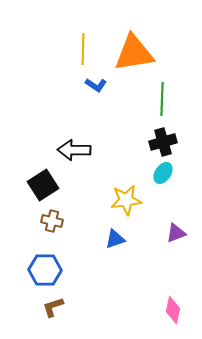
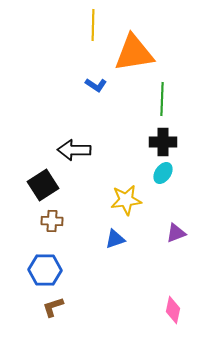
yellow line: moved 10 px right, 24 px up
black cross: rotated 16 degrees clockwise
brown cross: rotated 10 degrees counterclockwise
